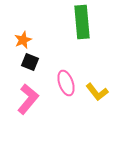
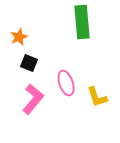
orange star: moved 4 px left, 3 px up
black square: moved 1 px left, 1 px down
yellow L-shape: moved 5 px down; rotated 20 degrees clockwise
pink L-shape: moved 5 px right
